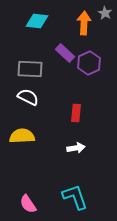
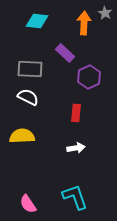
purple hexagon: moved 14 px down
